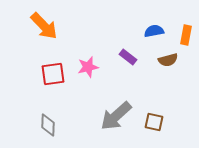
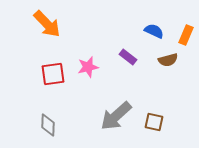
orange arrow: moved 3 px right, 2 px up
blue semicircle: rotated 36 degrees clockwise
orange rectangle: rotated 12 degrees clockwise
